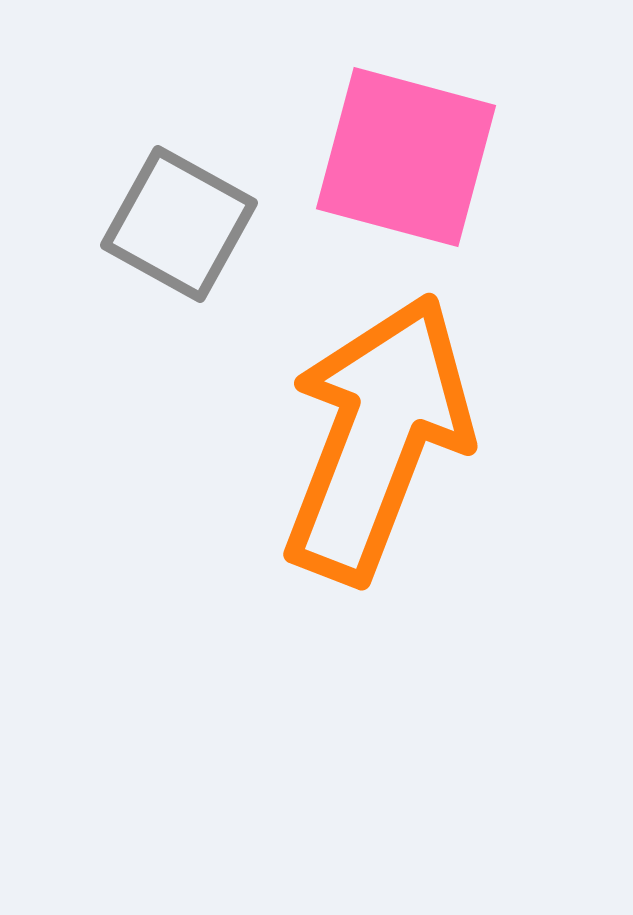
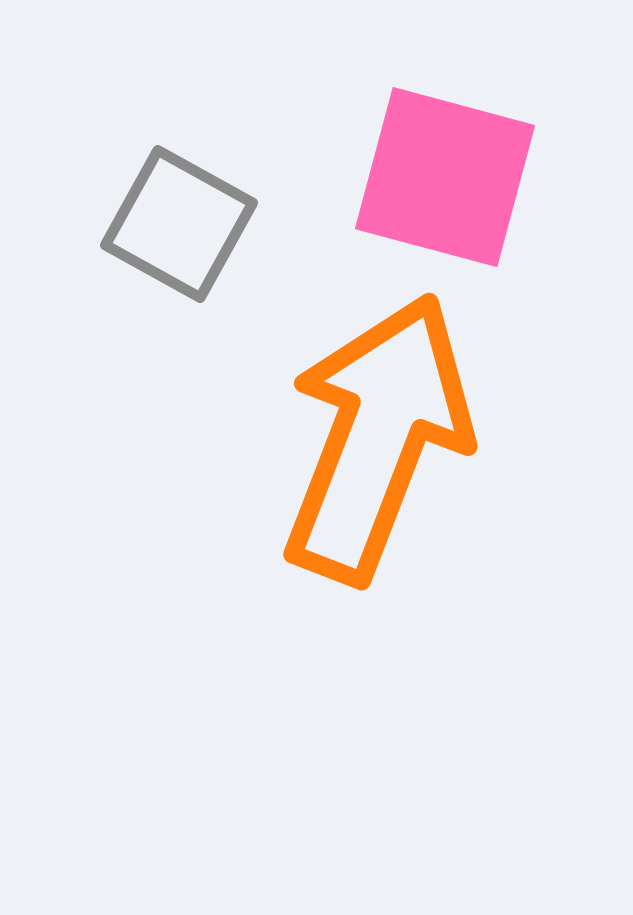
pink square: moved 39 px right, 20 px down
